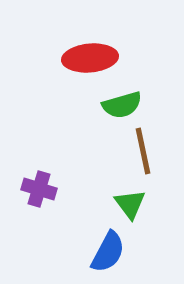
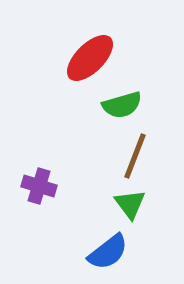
red ellipse: rotated 40 degrees counterclockwise
brown line: moved 8 px left, 5 px down; rotated 33 degrees clockwise
purple cross: moved 3 px up
blue semicircle: rotated 24 degrees clockwise
